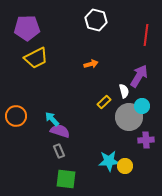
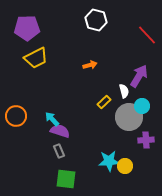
red line: moved 1 px right; rotated 50 degrees counterclockwise
orange arrow: moved 1 px left, 1 px down
